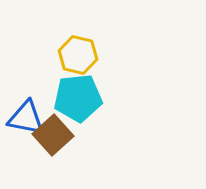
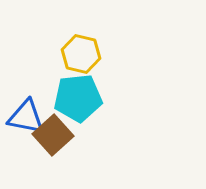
yellow hexagon: moved 3 px right, 1 px up
blue triangle: moved 1 px up
